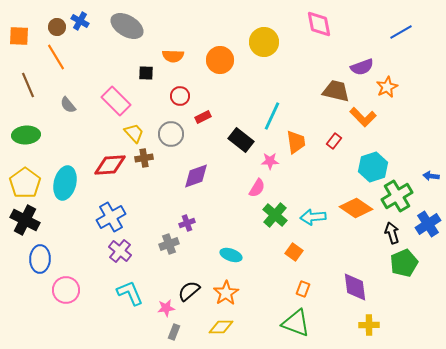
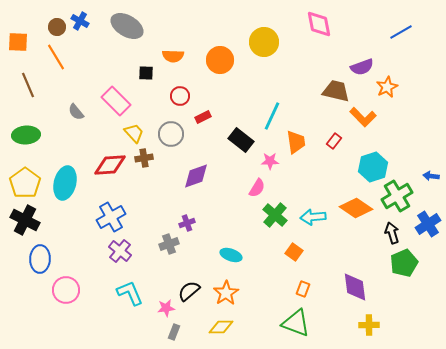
orange square at (19, 36): moved 1 px left, 6 px down
gray semicircle at (68, 105): moved 8 px right, 7 px down
